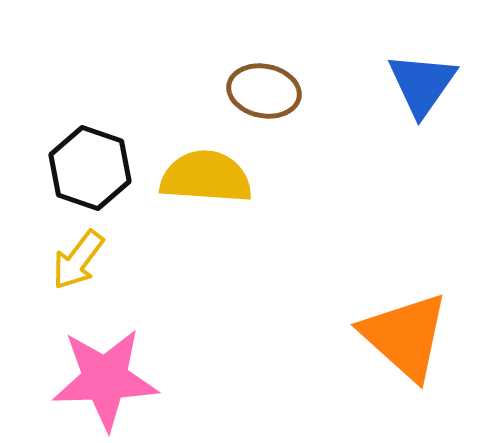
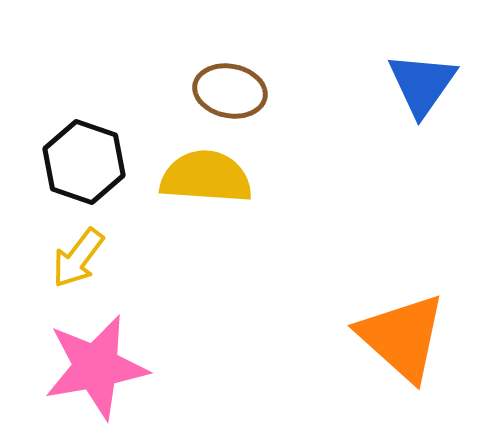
brown ellipse: moved 34 px left
black hexagon: moved 6 px left, 6 px up
yellow arrow: moved 2 px up
orange triangle: moved 3 px left, 1 px down
pink star: moved 9 px left, 12 px up; rotated 8 degrees counterclockwise
